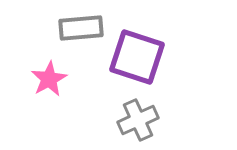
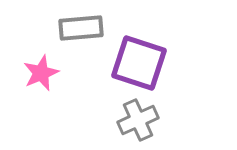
purple square: moved 2 px right, 6 px down
pink star: moved 8 px left, 6 px up; rotated 6 degrees clockwise
